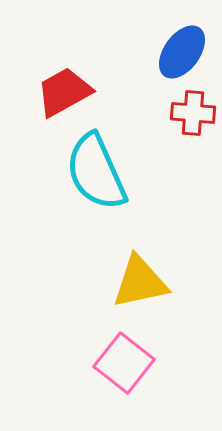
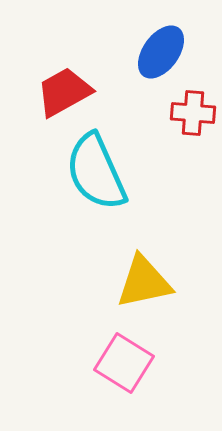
blue ellipse: moved 21 px left
yellow triangle: moved 4 px right
pink square: rotated 6 degrees counterclockwise
